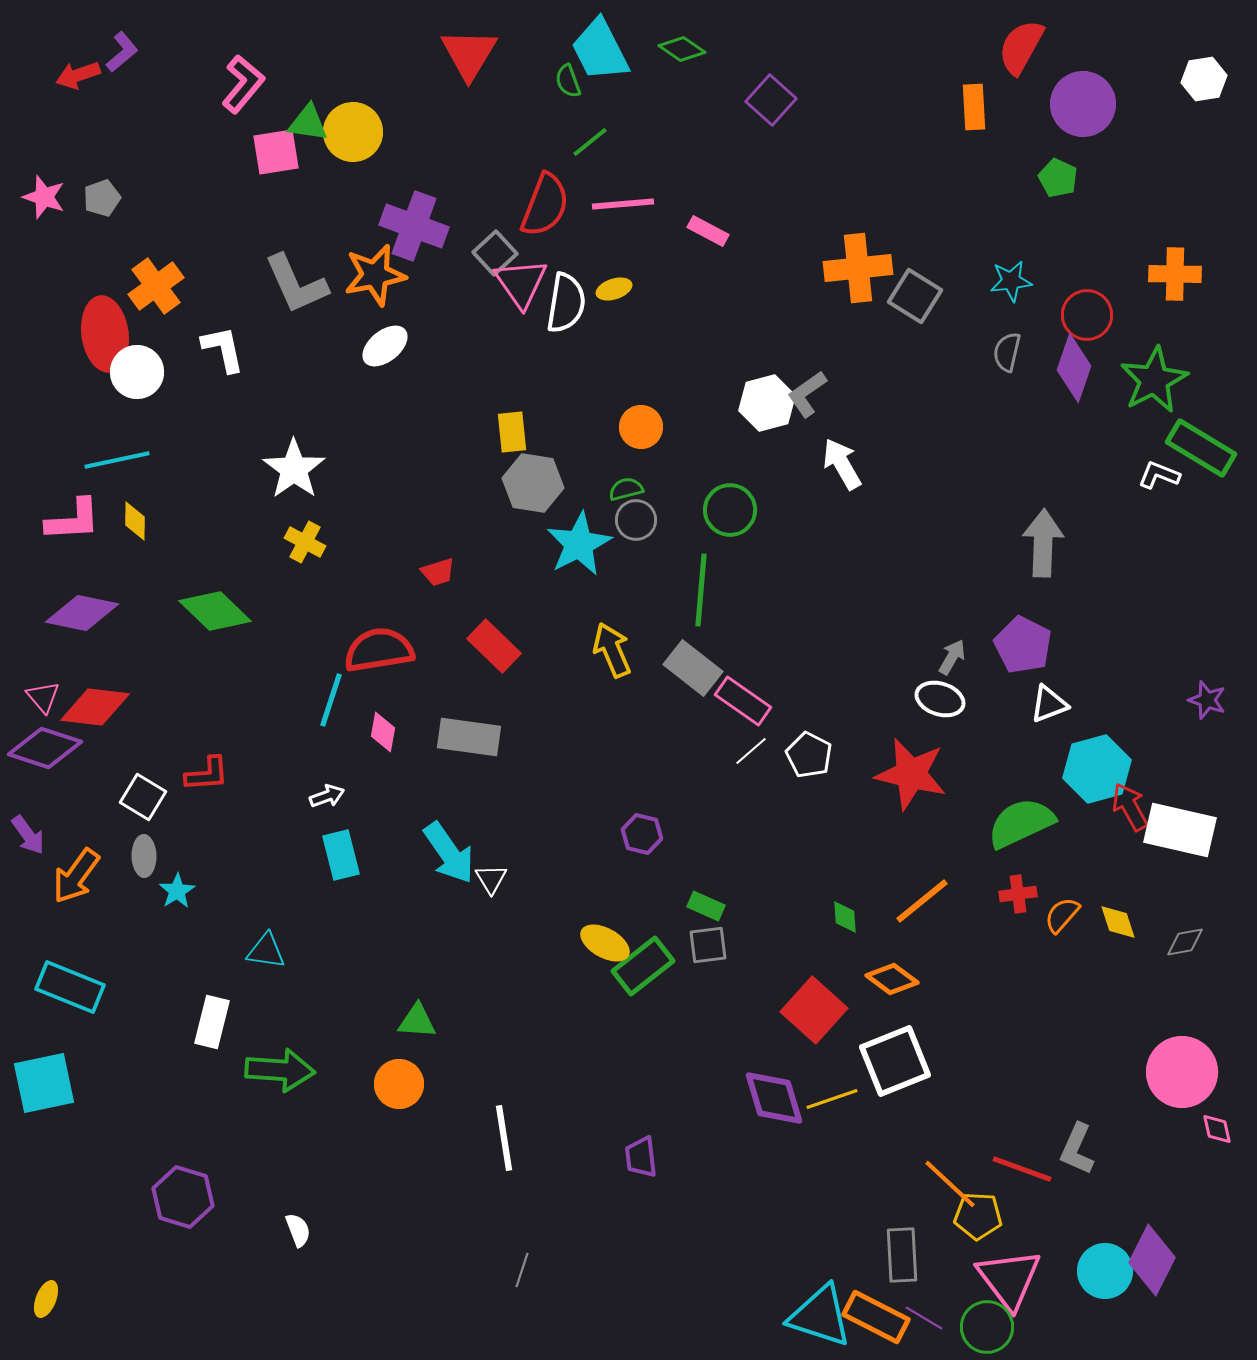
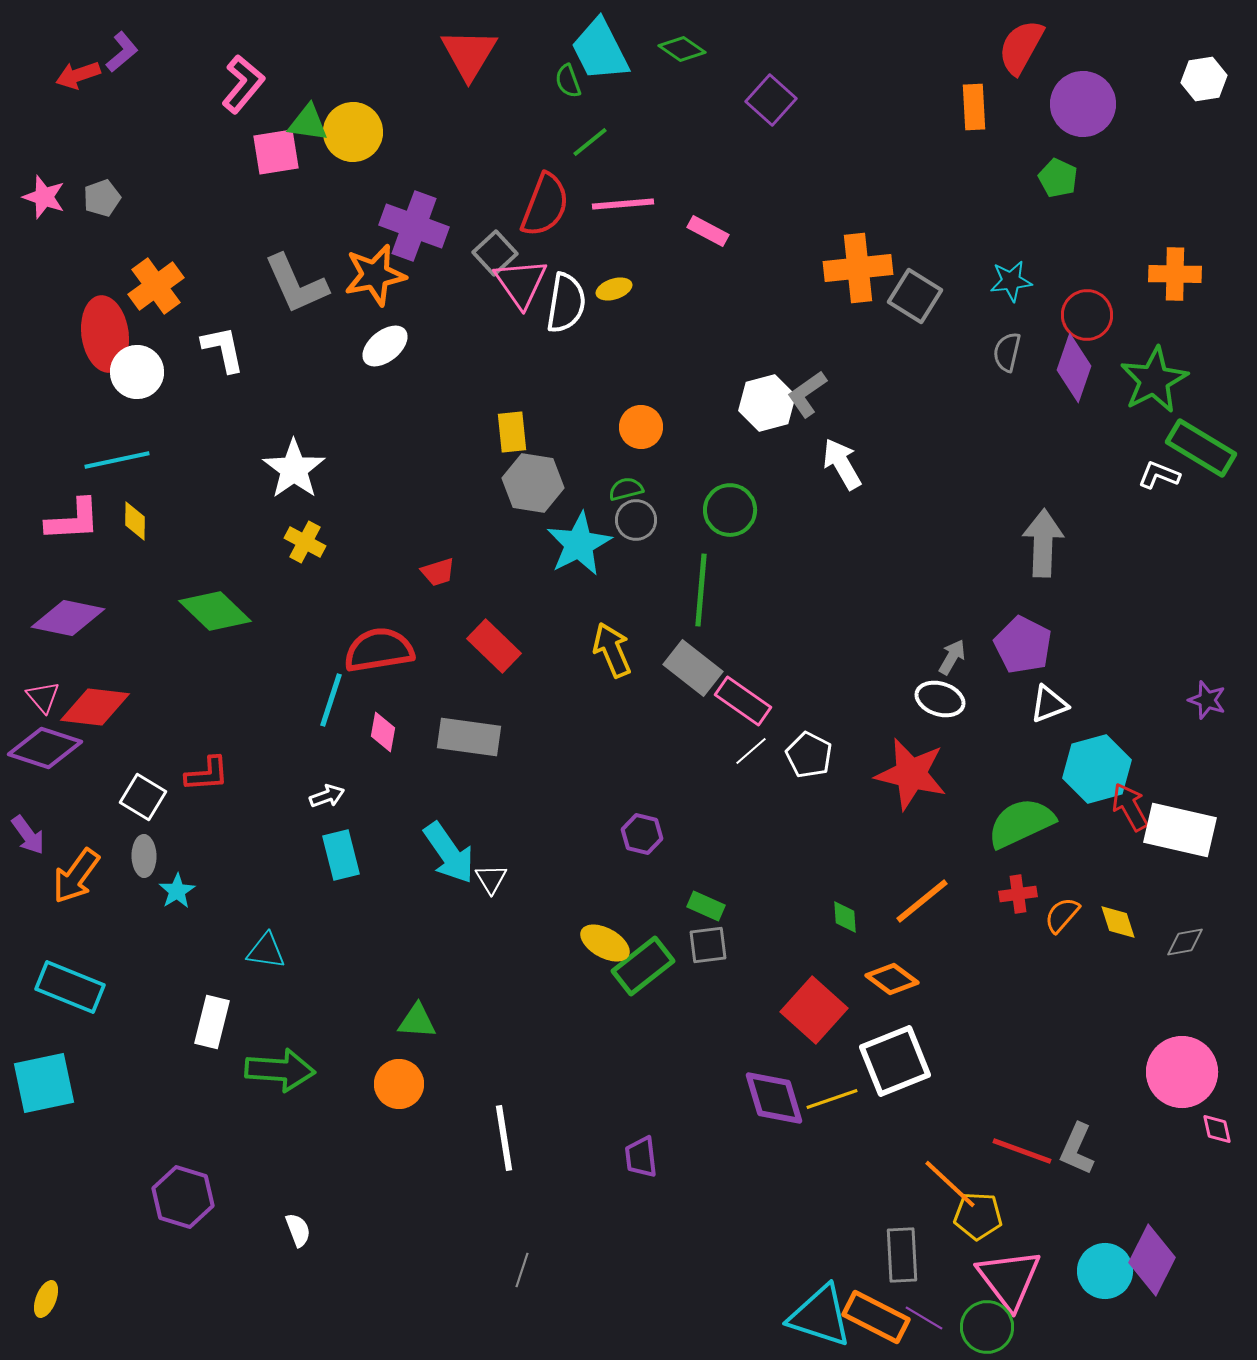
purple diamond at (82, 613): moved 14 px left, 5 px down
red line at (1022, 1169): moved 18 px up
